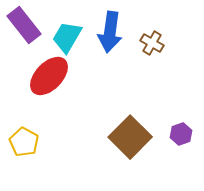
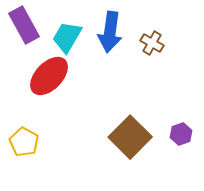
purple rectangle: rotated 9 degrees clockwise
